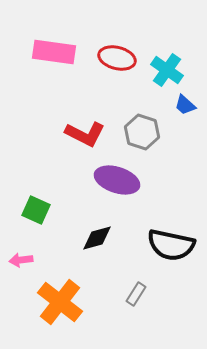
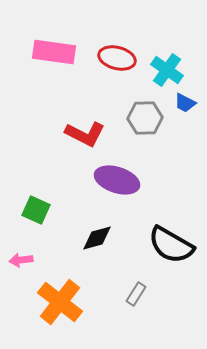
blue trapezoid: moved 2 px up; rotated 15 degrees counterclockwise
gray hexagon: moved 3 px right, 14 px up; rotated 20 degrees counterclockwise
black semicircle: rotated 18 degrees clockwise
